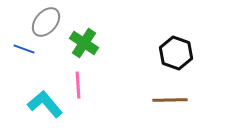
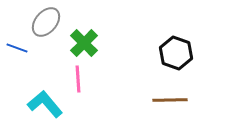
green cross: rotated 12 degrees clockwise
blue line: moved 7 px left, 1 px up
pink line: moved 6 px up
